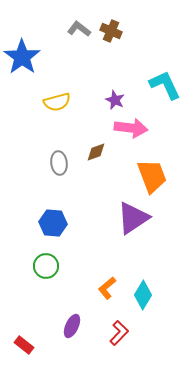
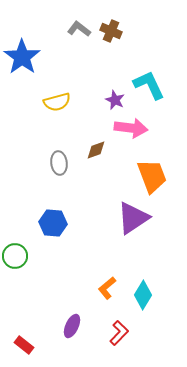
cyan L-shape: moved 16 px left
brown diamond: moved 2 px up
green circle: moved 31 px left, 10 px up
